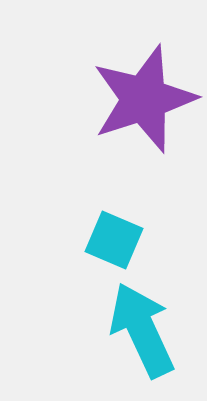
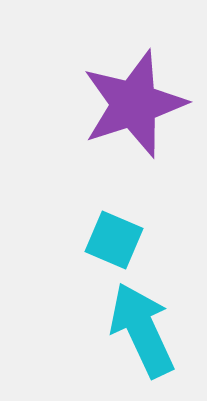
purple star: moved 10 px left, 5 px down
